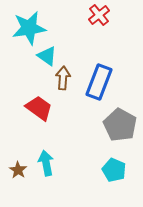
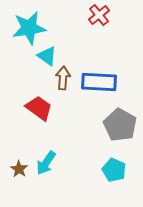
blue rectangle: rotated 72 degrees clockwise
cyan arrow: rotated 135 degrees counterclockwise
brown star: moved 1 px right, 1 px up
